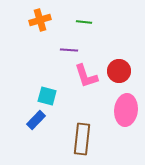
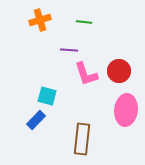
pink L-shape: moved 2 px up
